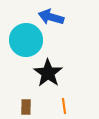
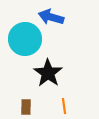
cyan circle: moved 1 px left, 1 px up
